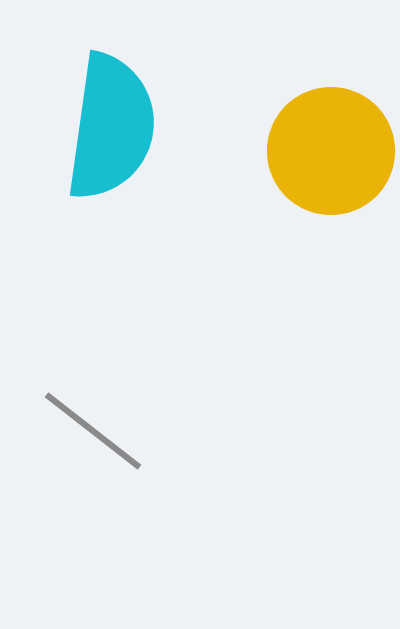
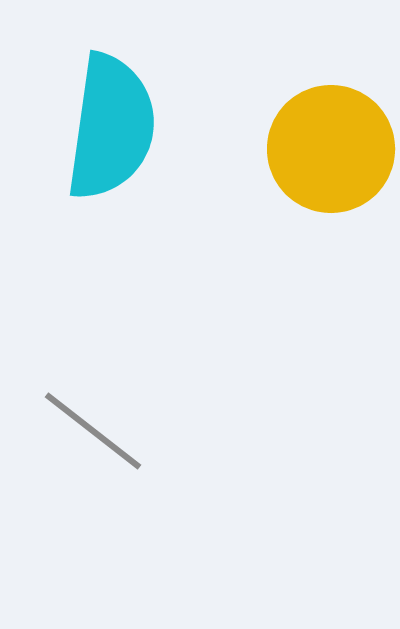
yellow circle: moved 2 px up
